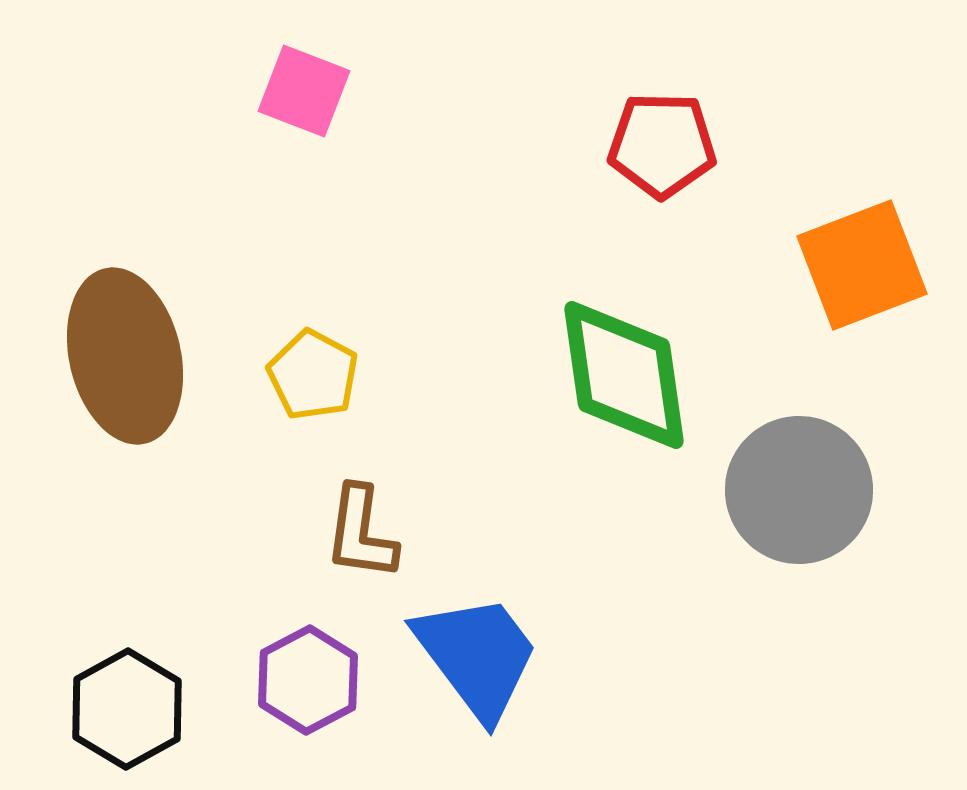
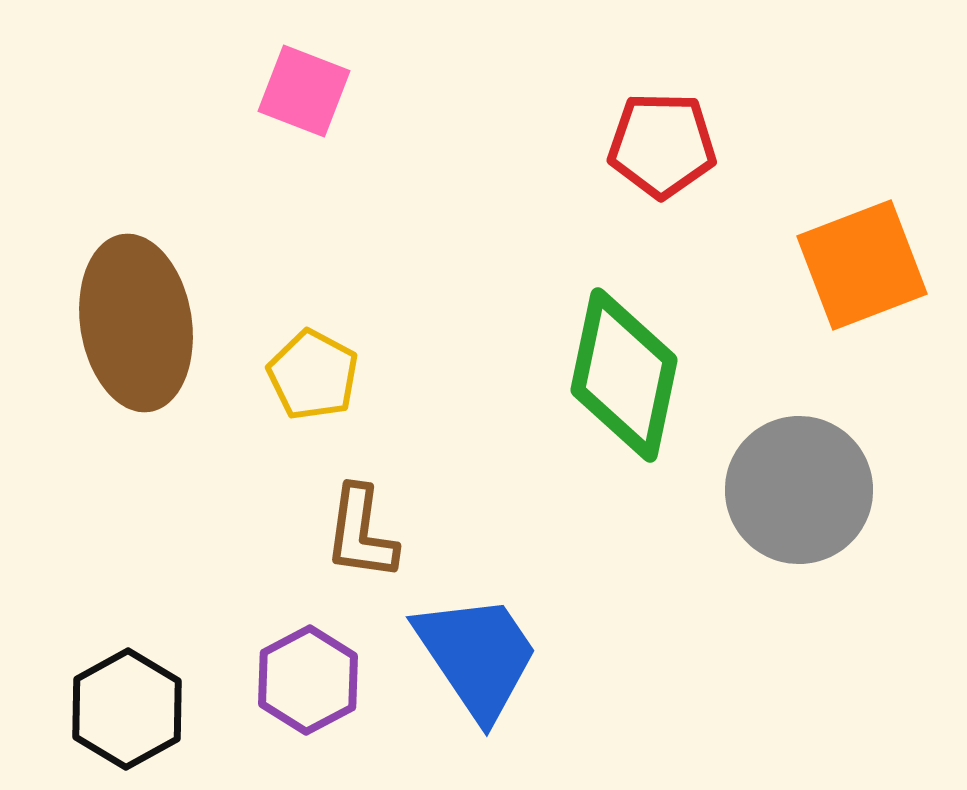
brown ellipse: moved 11 px right, 33 px up; rotated 4 degrees clockwise
green diamond: rotated 20 degrees clockwise
blue trapezoid: rotated 3 degrees clockwise
